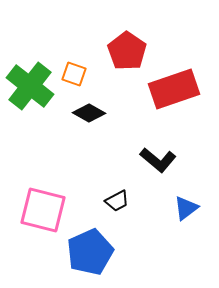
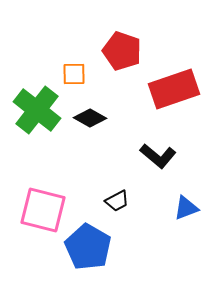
red pentagon: moved 5 px left; rotated 15 degrees counterclockwise
orange square: rotated 20 degrees counterclockwise
green cross: moved 7 px right, 24 px down
black diamond: moved 1 px right, 5 px down
black L-shape: moved 4 px up
blue triangle: rotated 16 degrees clockwise
blue pentagon: moved 2 px left, 5 px up; rotated 18 degrees counterclockwise
